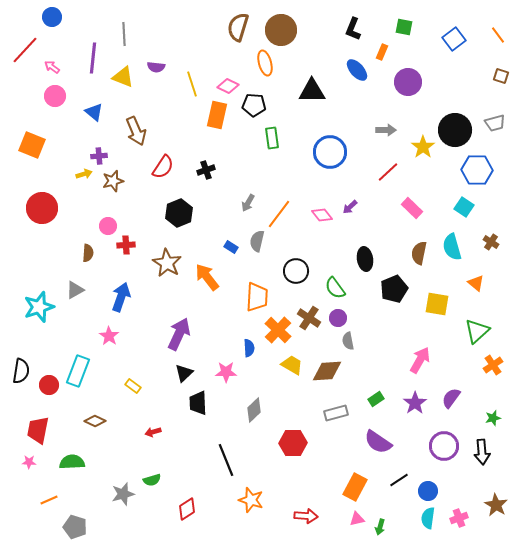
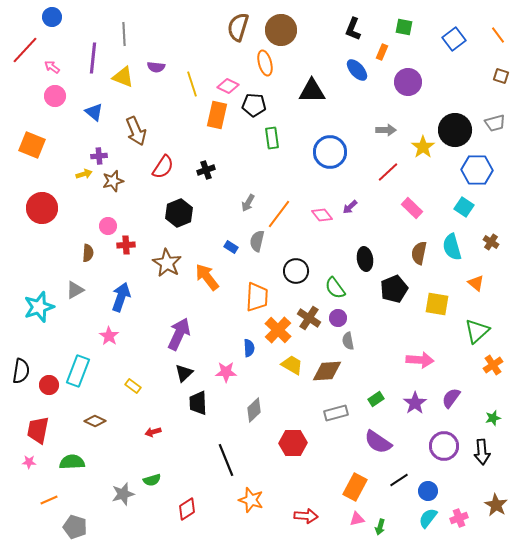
pink arrow at (420, 360): rotated 64 degrees clockwise
cyan semicircle at (428, 518): rotated 30 degrees clockwise
